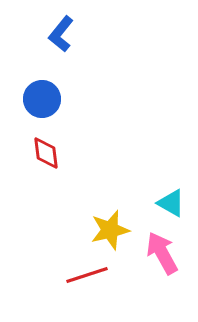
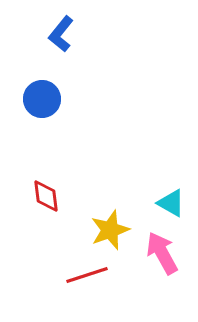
red diamond: moved 43 px down
yellow star: rotated 6 degrees counterclockwise
